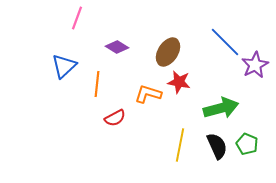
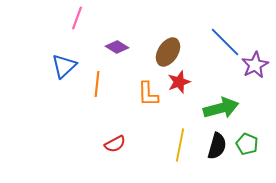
red star: rotated 30 degrees counterclockwise
orange L-shape: rotated 108 degrees counterclockwise
red semicircle: moved 26 px down
black semicircle: rotated 40 degrees clockwise
